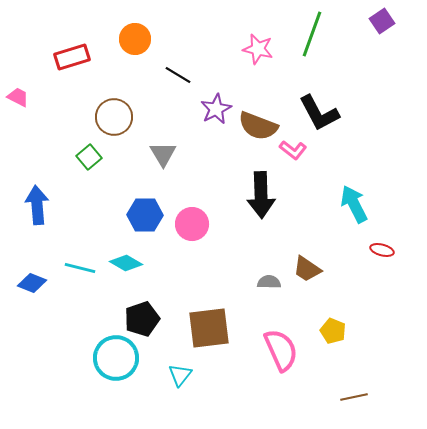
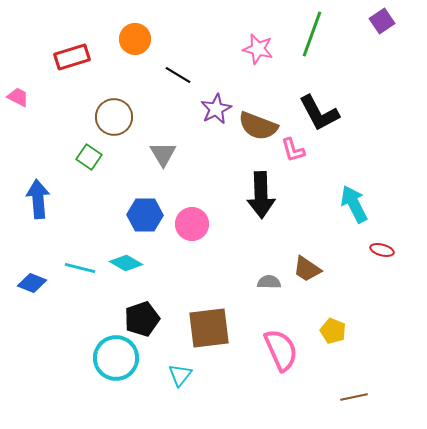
pink L-shape: rotated 36 degrees clockwise
green square: rotated 15 degrees counterclockwise
blue arrow: moved 1 px right, 6 px up
